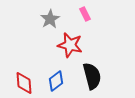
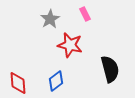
black semicircle: moved 18 px right, 7 px up
red diamond: moved 6 px left
